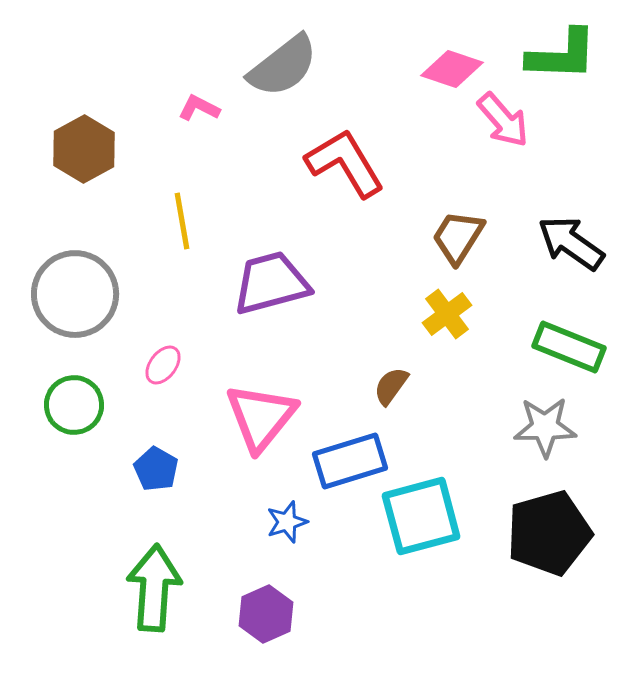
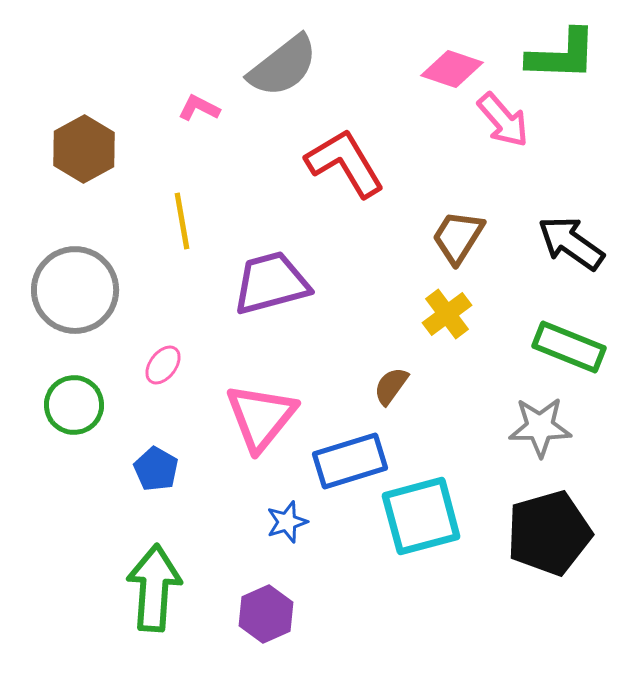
gray circle: moved 4 px up
gray star: moved 5 px left
